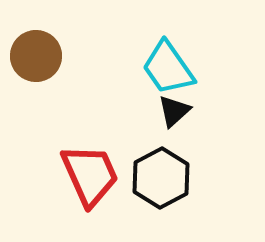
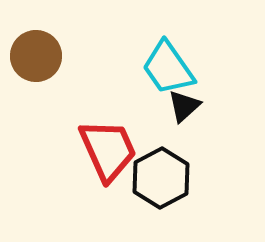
black triangle: moved 10 px right, 5 px up
red trapezoid: moved 18 px right, 25 px up
